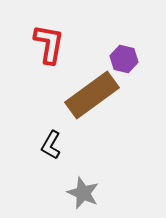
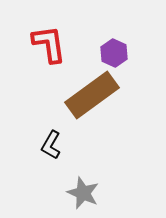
red L-shape: rotated 18 degrees counterclockwise
purple hexagon: moved 10 px left, 6 px up; rotated 12 degrees clockwise
